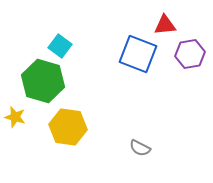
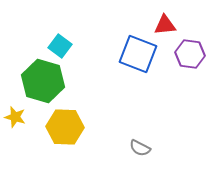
purple hexagon: rotated 16 degrees clockwise
yellow hexagon: moved 3 px left; rotated 6 degrees counterclockwise
